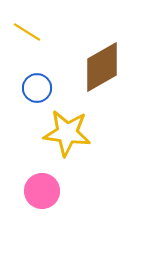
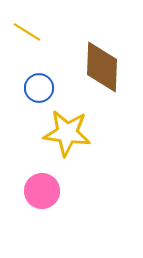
brown diamond: rotated 58 degrees counterclockwise
blue circle: moved 2 px right
